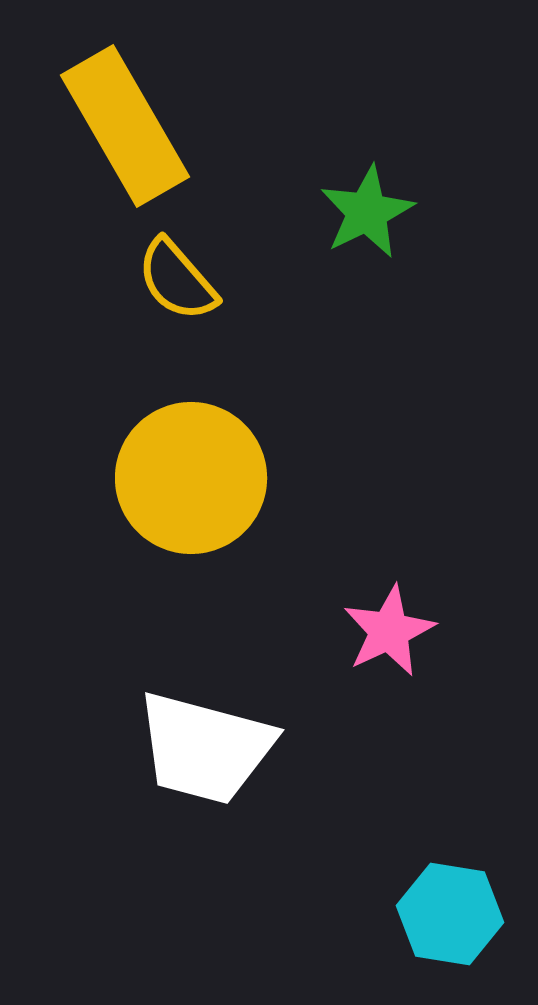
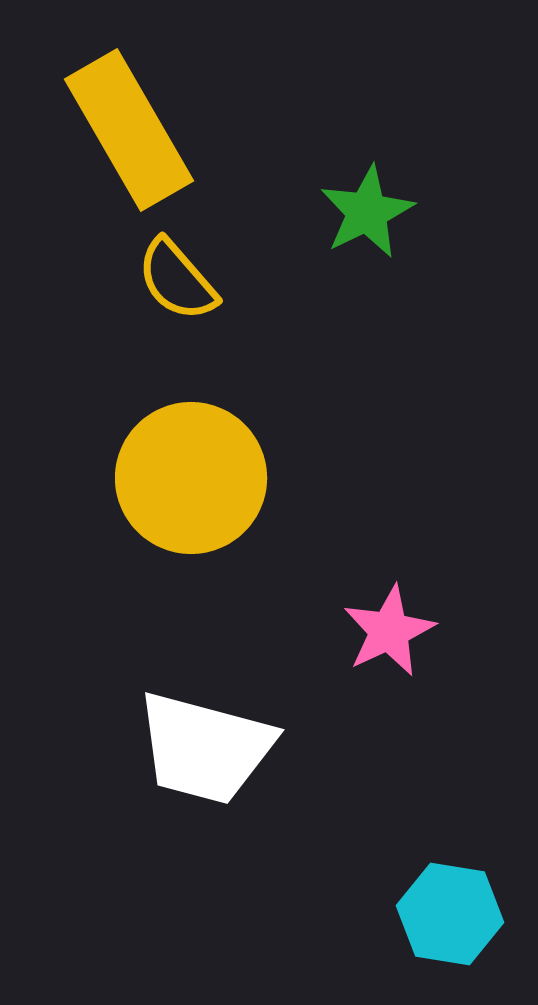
yellow rectangle: moved 4 px right, 4 px down
